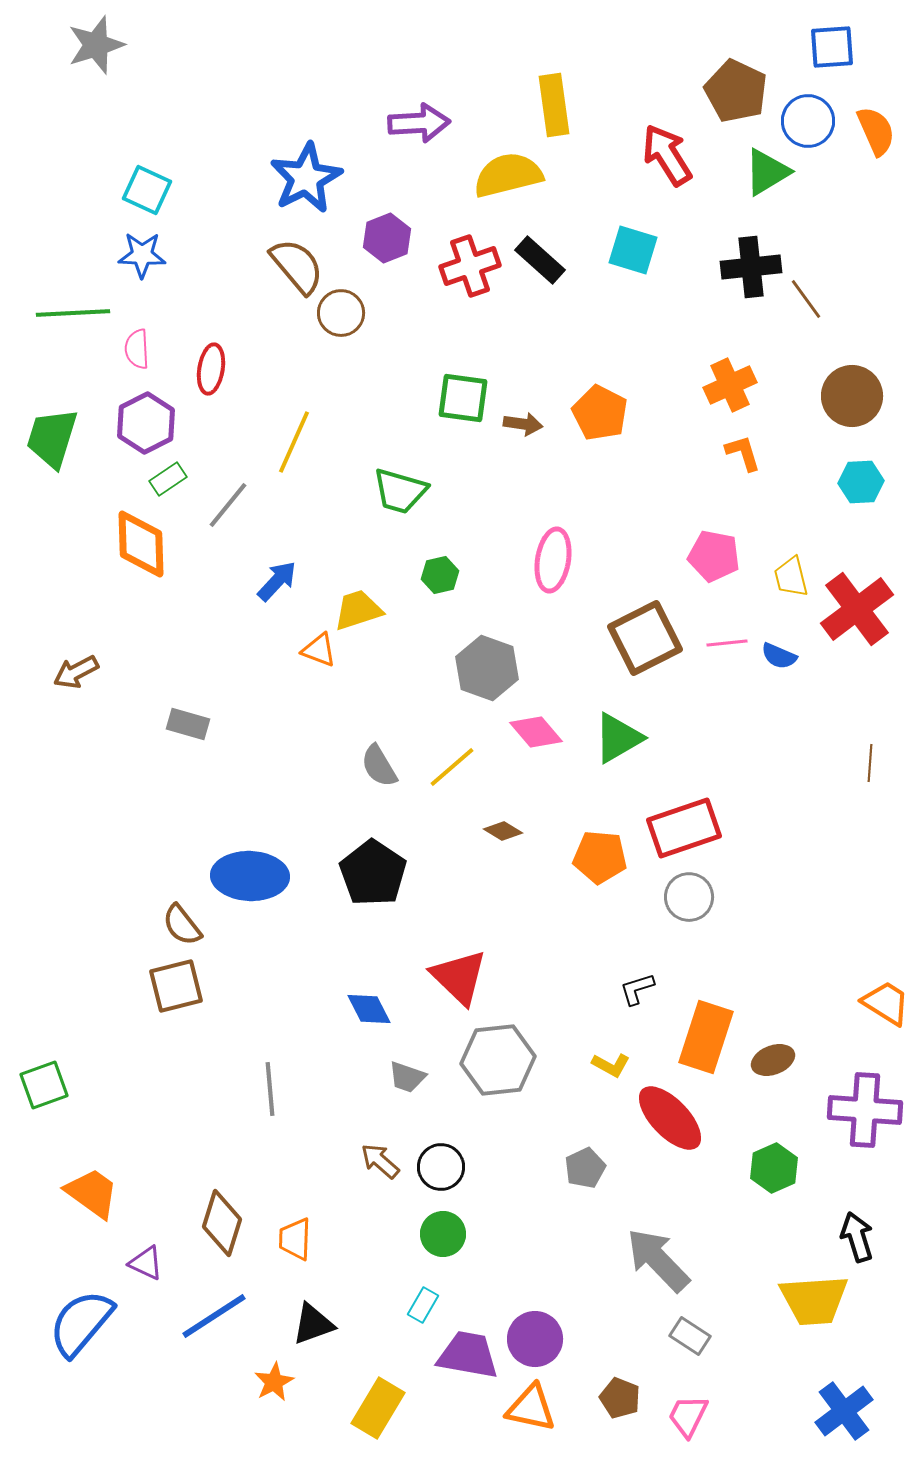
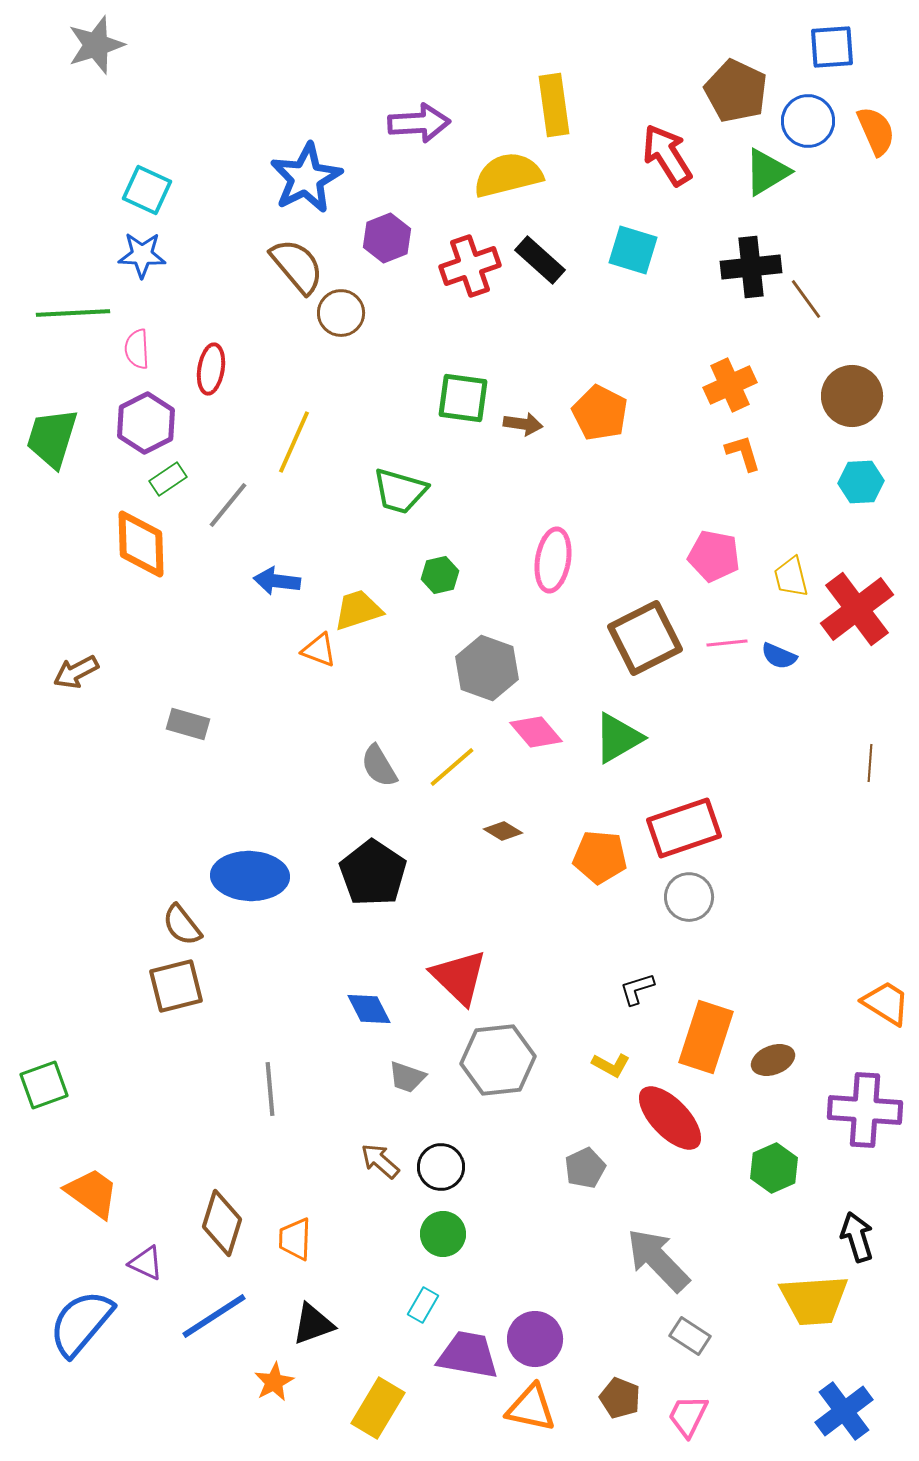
blue arrow at (277, 581): rotated 126 degrees counterclockwise
